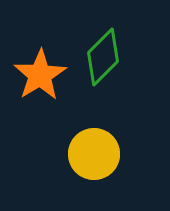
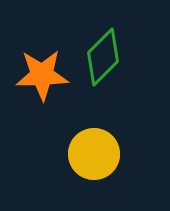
orange star: moved 2 px right; rotated 30 degrees clockwise
